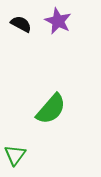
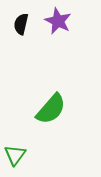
black semicircle: rotated 105 degrees counterclockwise
